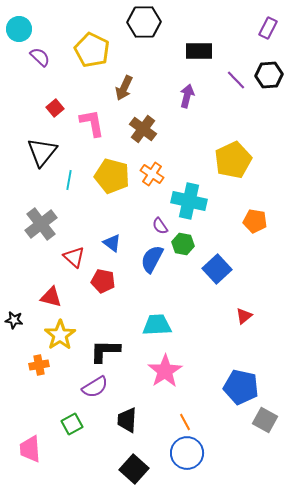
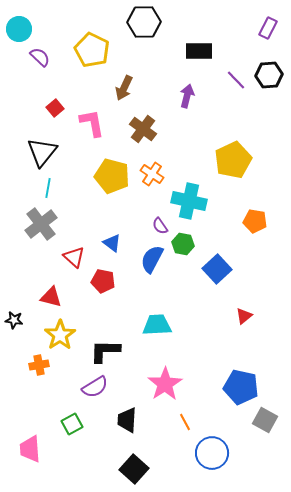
cyan line at (69, 180): moved 21 px left, 8 px down
pink star at (165, 371): moved 13 px down
blue circle at (187, 453): moved 25 px right
